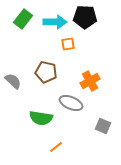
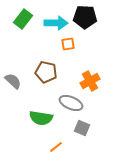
cyan arrow: moved 1 px right, 1 px down
gray square: moved 21 px left, 2 px down
